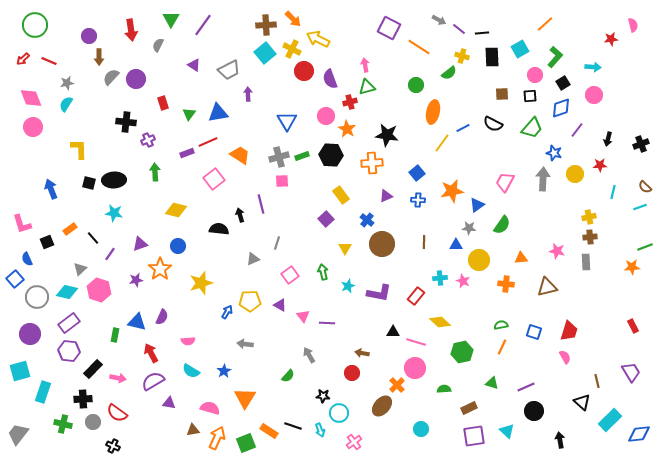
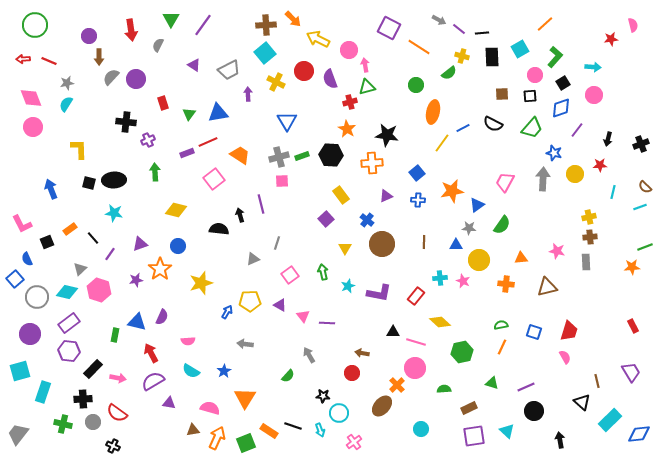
yellow cross at (292, 49): moved 16 px left, 33 px down
red arrow at (23, 59): rotated 40 degrees clockwise
pink circle at (326, 116): moved 23 px right, 66 px up
pink L-shape at (22, 224): rotated 10 degrees counterclockwise
